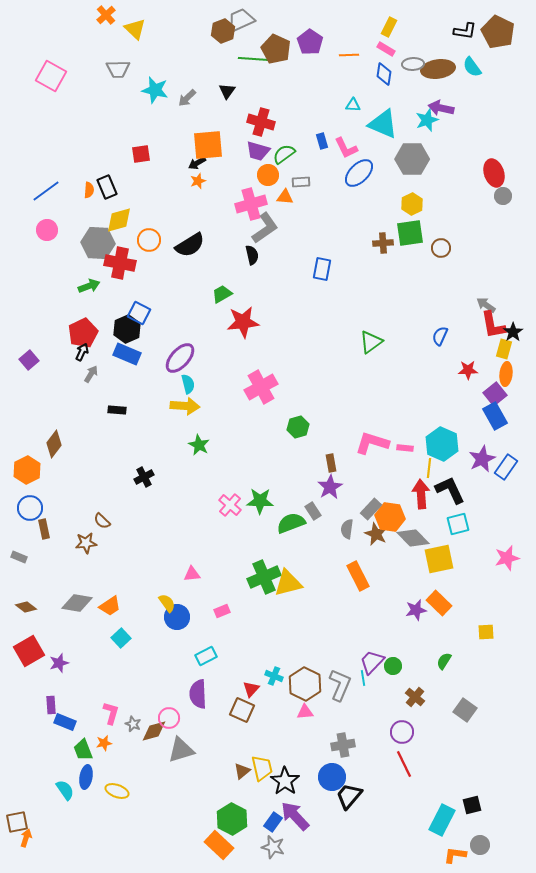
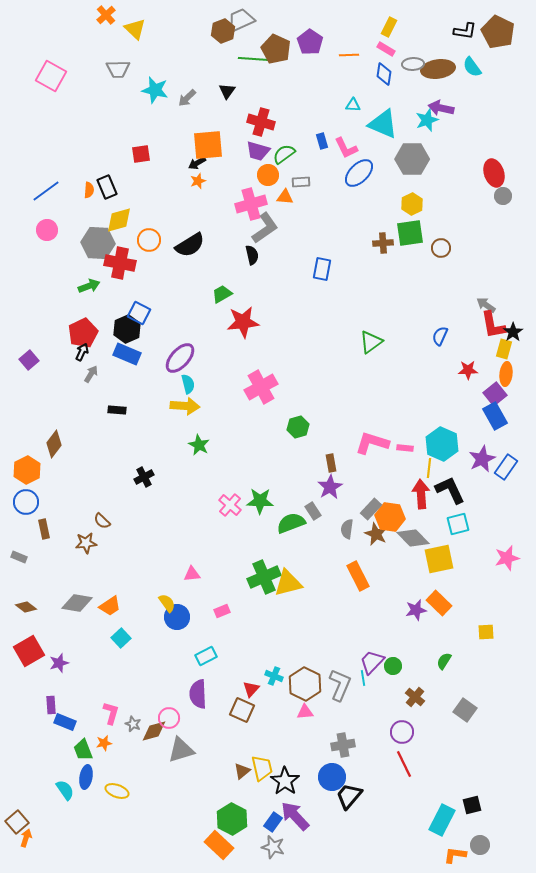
blue circle at (30, 508): moved 4 px left, 6 px up
brown square at (17, 822): rotated 30 degrees counterclockwise
